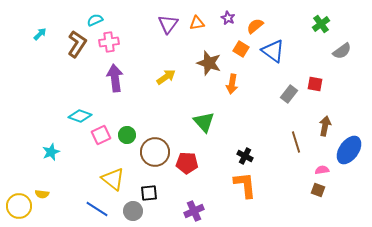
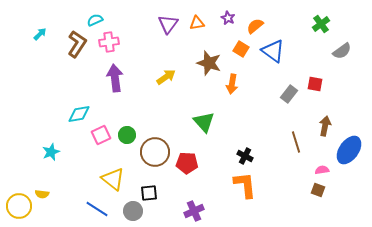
cyan diamond: moved 1 px left, 2 px up; rotated 30 degrees counterclockwise
